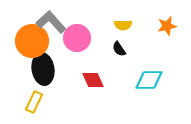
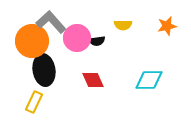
black semicircle: moved 22 px left, 8 px up; rotated 63 degrees counterclockwise
black ellipse: moved 1 px right, 1 px down
